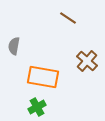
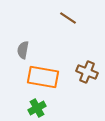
gray semicircle: moved 9 px right, 4 px down
brown cross: moved 11 px down; rotated 20 degrees counterclockwise
green cross: moved 1 px down
